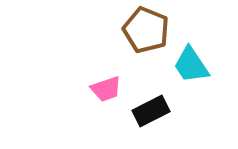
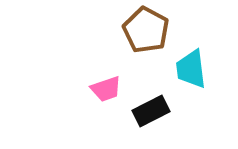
brown pentagon: rotated 6 degrees clockwise
cyan trapezoid: moved 4 px down; rotated 27 degrees clockwise
